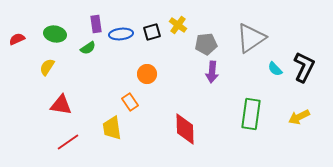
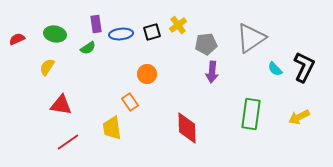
yellow cross: rotated 18 degrees clockwise
red diamond: moved 2 px right, 1 px up
